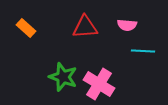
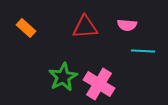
green star: rotated 24 degrees clockwise
